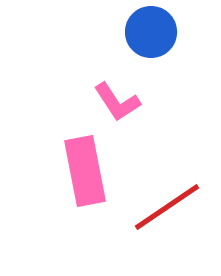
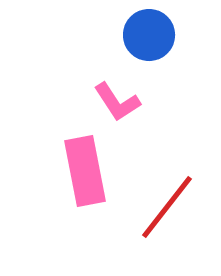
blue circle: moved 2 px left, 3 px down
red line: rotated 18 degrees counterclockwise
